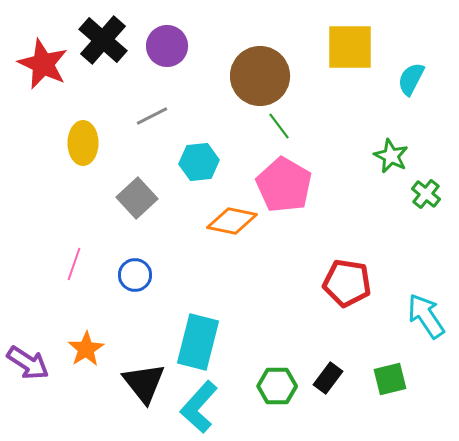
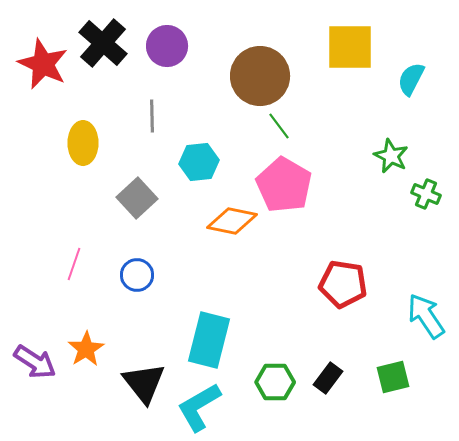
black cross: moved 3 px down
gray line: rotated 64 degrees counterclockwise
green cross: rotated 16 degrees counterclockwise
blue circle: moved 2 px right
red pentagon: moved 4 px left, 1 px down
cyan rectangle: moved 11 px right, 2 px up
purple arrow: moved 7 px right, 1 px up
green square: moved 3 px right, 2 px up
green hexagon: moved 2 px left, 4 px up
cyan L-shape: rotated 18 degrees clockwise
